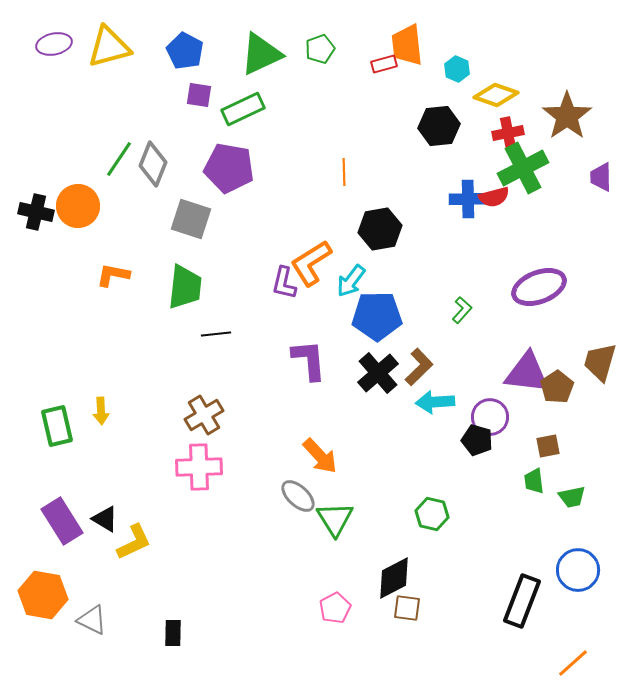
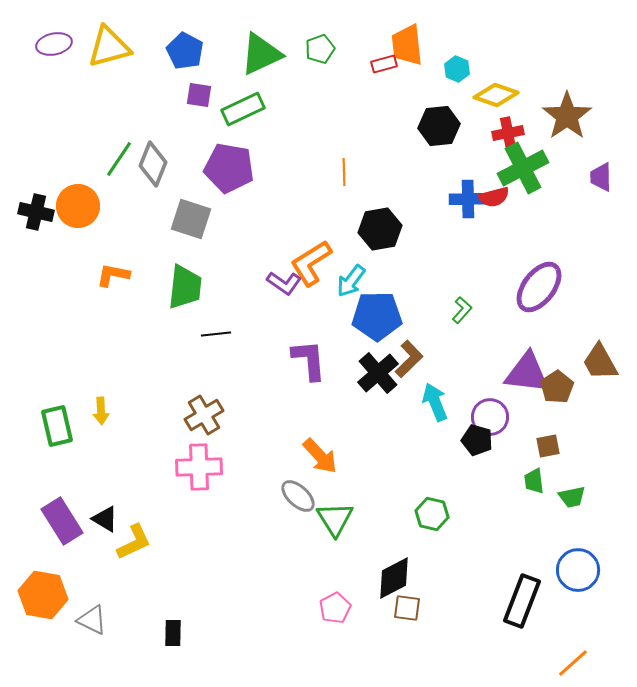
purple L-shape at (284, 283): rotated 68 degrees counterclockwise
purple ellipse at (539, 287): rotated 32 degrees counterclockwise
brown trapezoid at (600, 362): rotated 45 degrees counterclockwise
brown L-shape at (419, 367): moved 10 px left, 8 px up
cyan arrow at (435, 402): rotated 72 degrees clockwise
